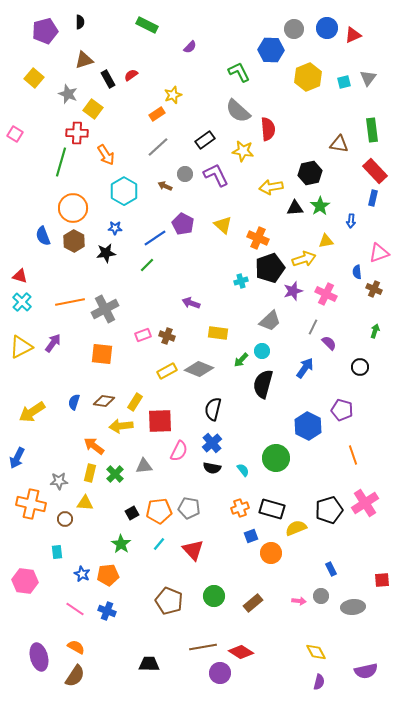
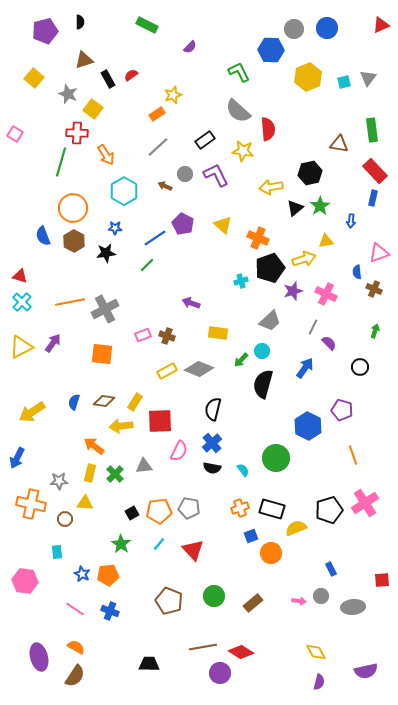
red triangle at (353, 35): moved 28 px right, 10 px up
black triangle at (295, 208): rotated 36 degrees counterclockwise
blue cross at (107, 611): moved 3 px right
